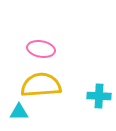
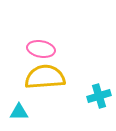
yellow semicircle: moved 4 px right, 8 px up
cyan cross: rotated 20 degrees counterclockwise
